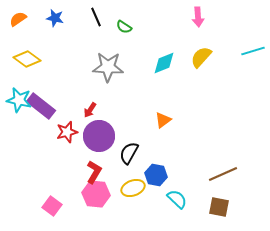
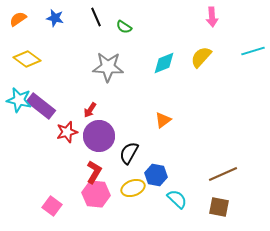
pink arrow: moved 14 px right
